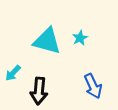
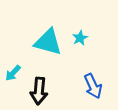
cyan triangle: moved 1 px right, 1 px down
